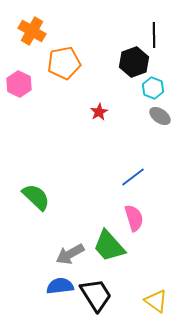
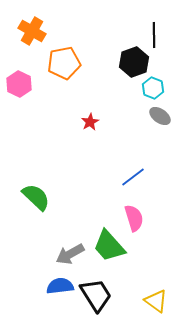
red star: moved 9 px left, 10 px down
